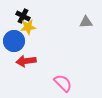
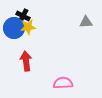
blue circle: moved 13 px up
red arrow: rotated 90 degrees clockwise
pink semicircle: rotated 48 degrees counterclockwise
